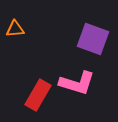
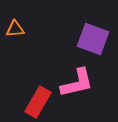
pink L-shape: rotated 30 degrees counterclockwise
red rectangle: moved 7 px down
